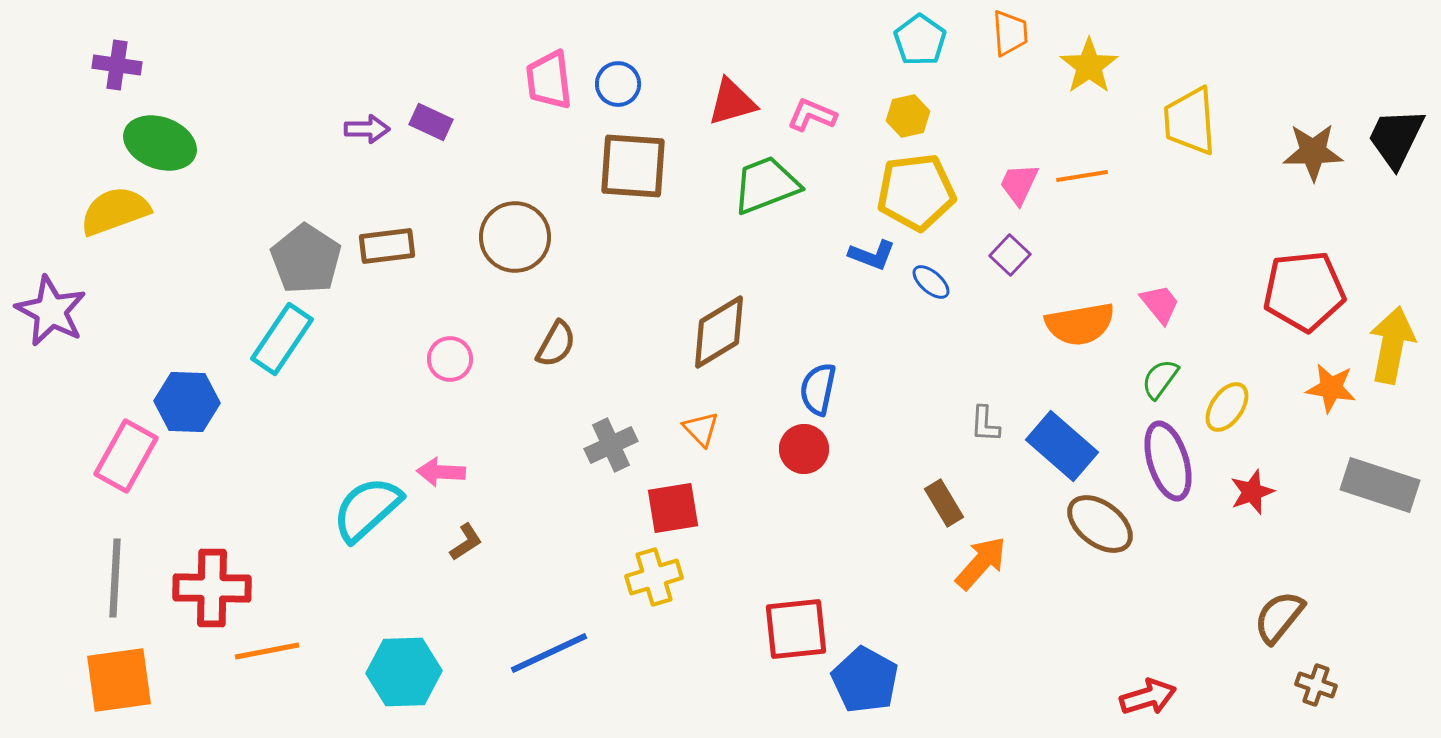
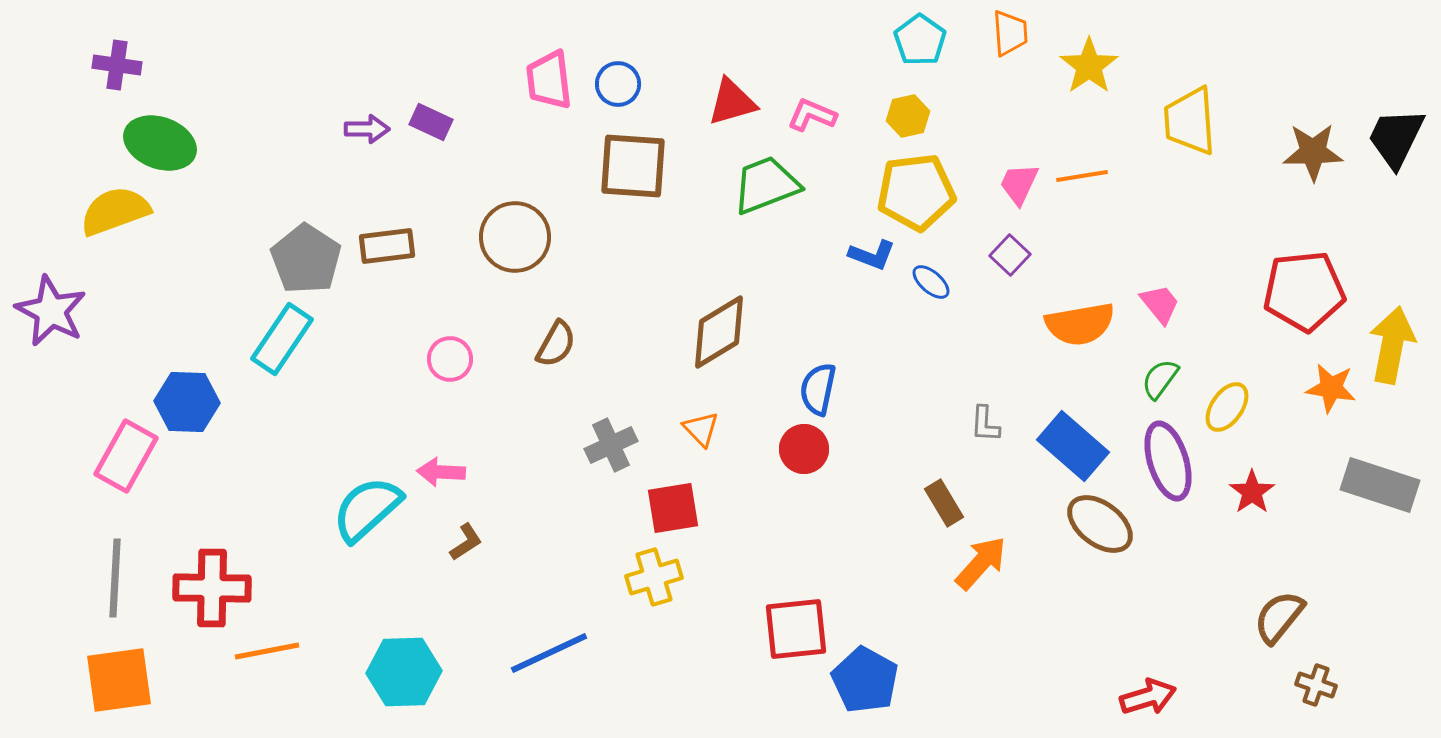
blue rectangle at (1062, 446): moved 11 px right
red star at (1252, 492): rotated 15 degrees counterclockwise
